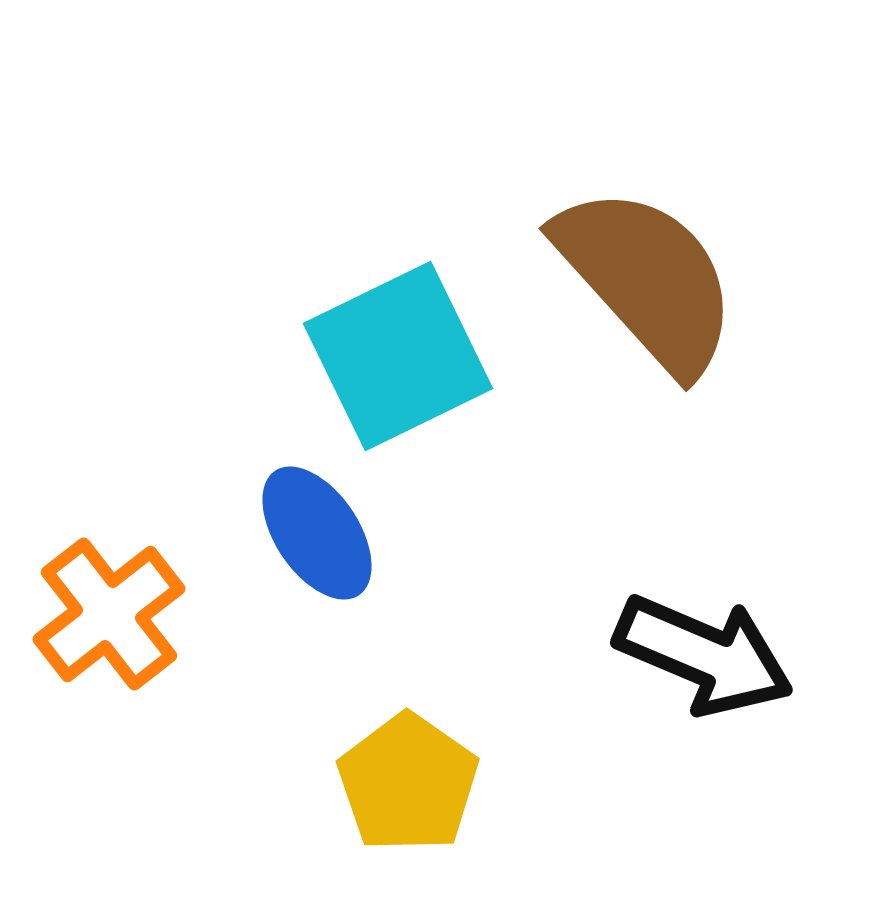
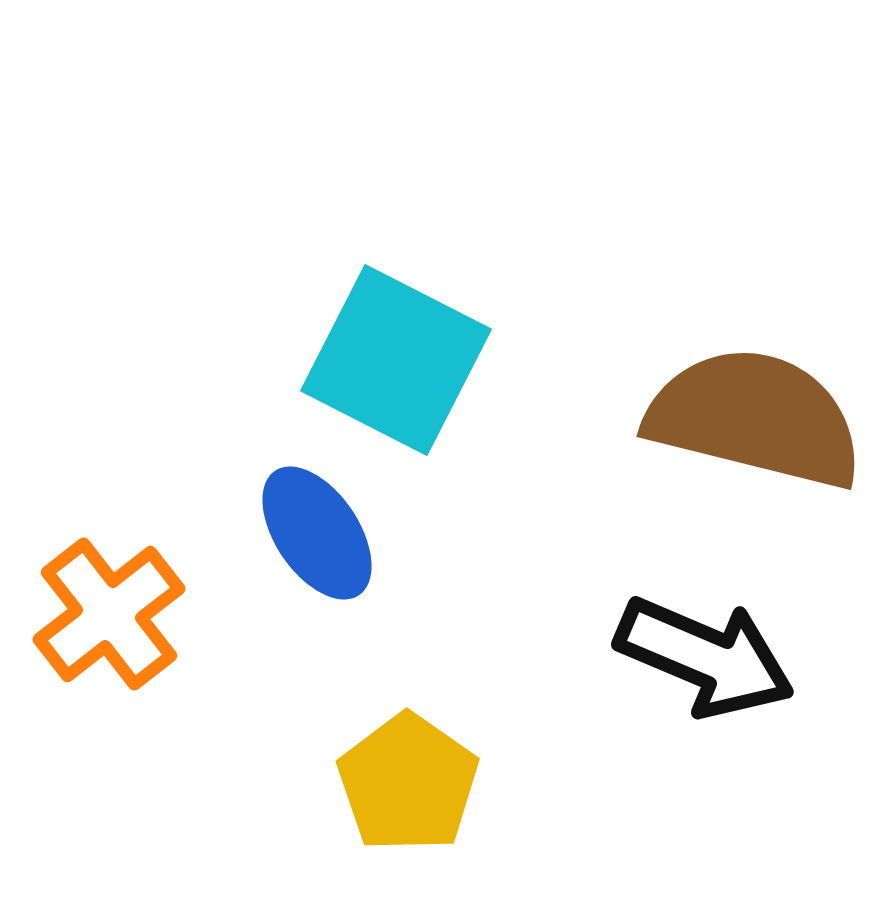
brown semicircle: moved 108 px right, 139 px down; rotated 34 degrees counterclockwise
cyan square: moved 2 px left, 4 px down; rotated 37 degrees counterclockwise
black arrow: moved 1 px right, 2 px down
